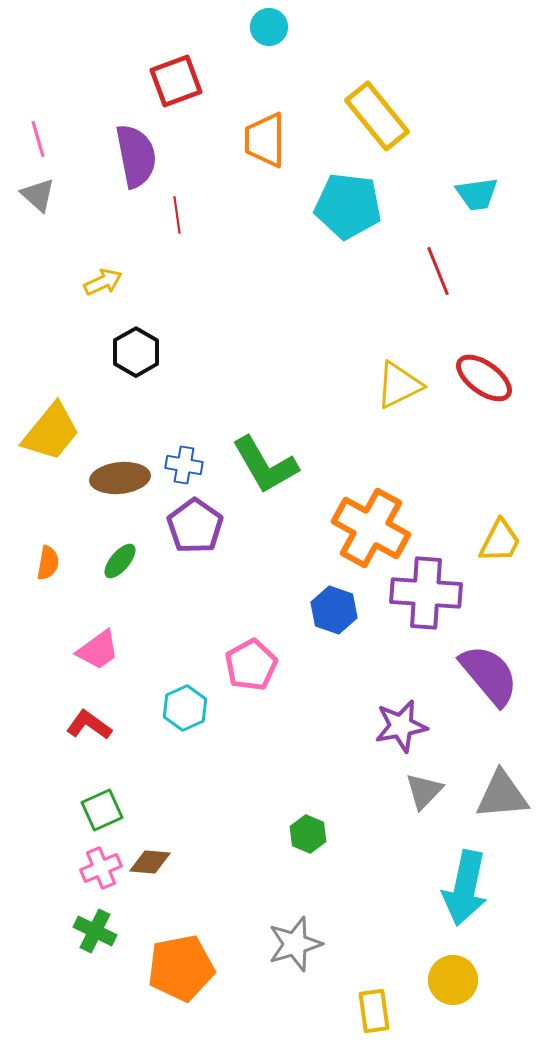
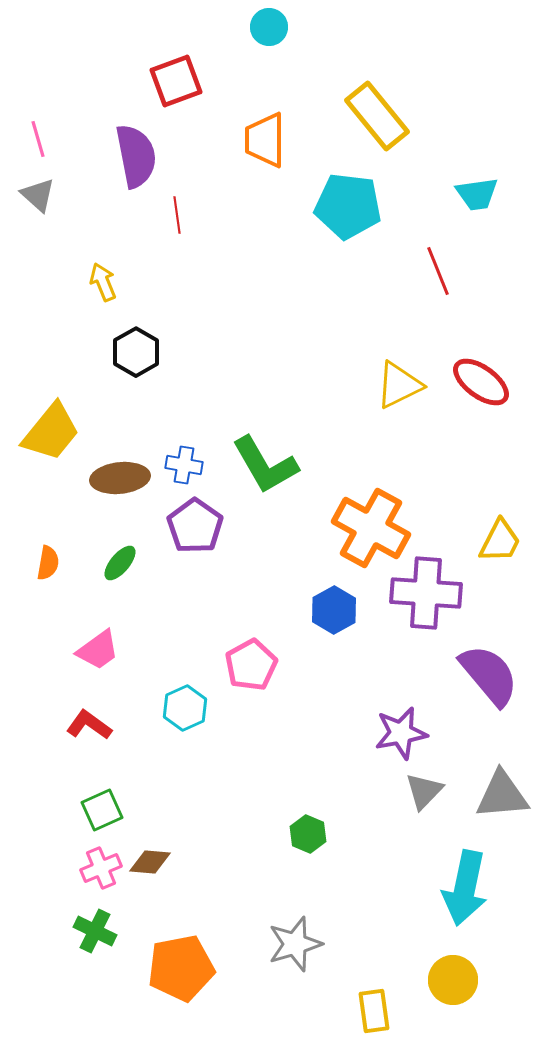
yellow arrow at (103, 282): rotated 87 degrees counterclockwise
red ellipse at (484, 378): moved 3 px left, 4 px down
green ellipse at (120, 561): moved 2 px down
blue hexagon at (334, 610): rotated 12 degrees clockwise
purple star at (401, 726): moved 7 px down
